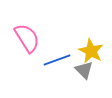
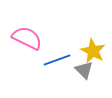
pink semicircle: rotated 32 degrees counterclockwise
yellow star: moved 2 px right
